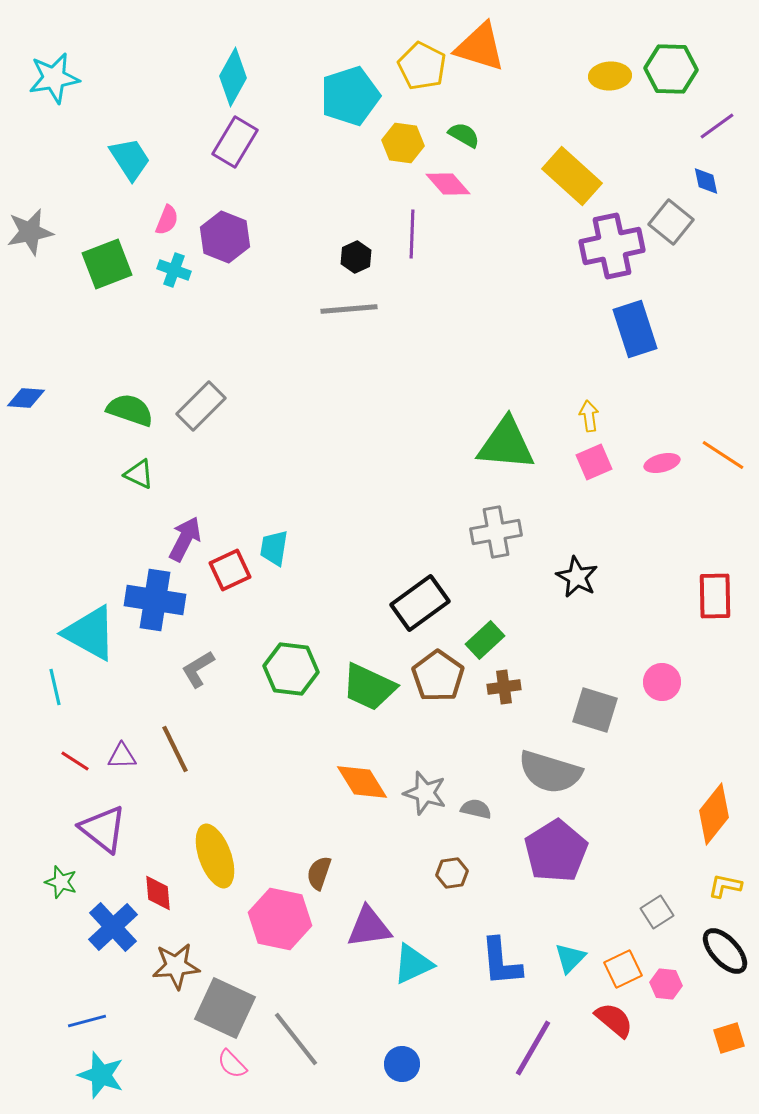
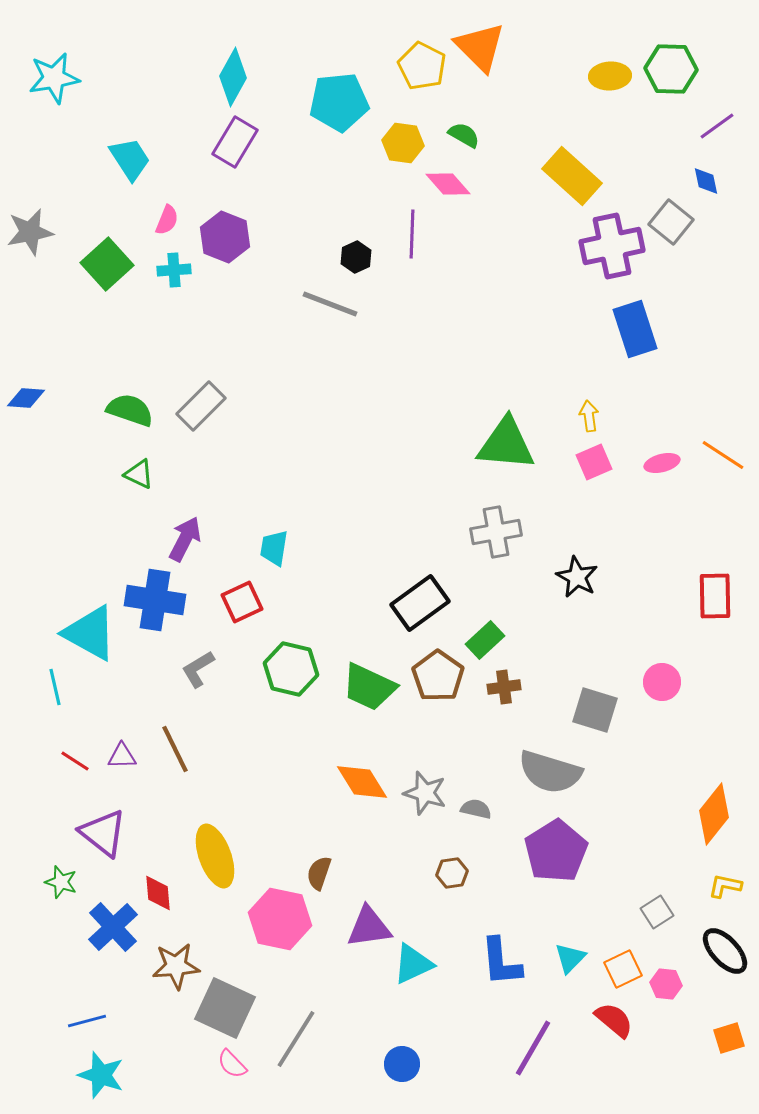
orange triangle at (480, 47): rotated 28 degrees clockwise
cyan pentagon at (350, 96): moved 11 px left, 6 px down; rotated 12 degrees clockwise
green square at (107, 264): rotated 21 degrees counterclockwise
cyan cross at (174, 270): rotated 24 degrees counterclockwise
gray line at (349, 309): moved 19 px left, 5 px up; rotated 26 degrees clockwise
red square at (230, 570): moved 12 px right, 32 px down
green hexagon at (291, 669): rotated 6 degrees clockwise
purple triangle at (103, 829): moved 4 px down
gray line at (296, 1039): rotated 70 degrees clockwise
